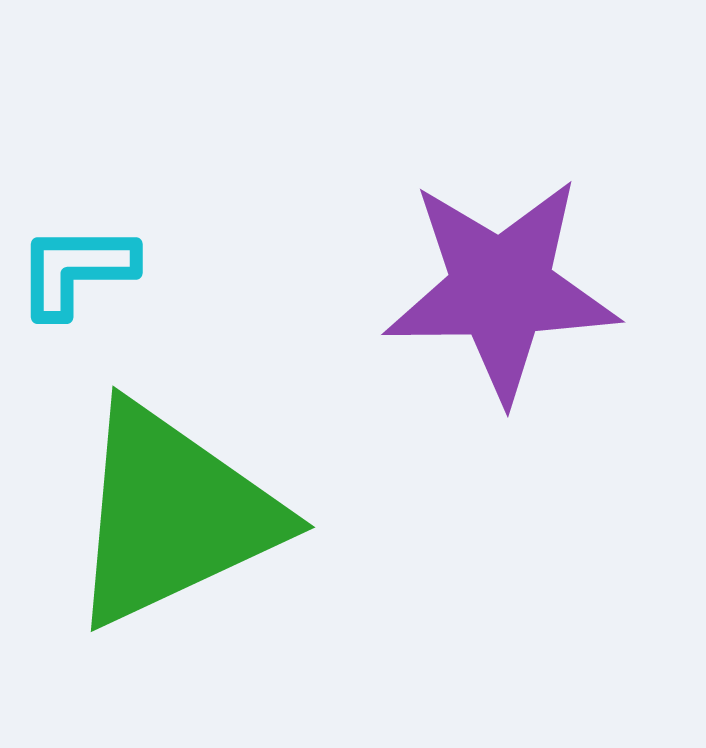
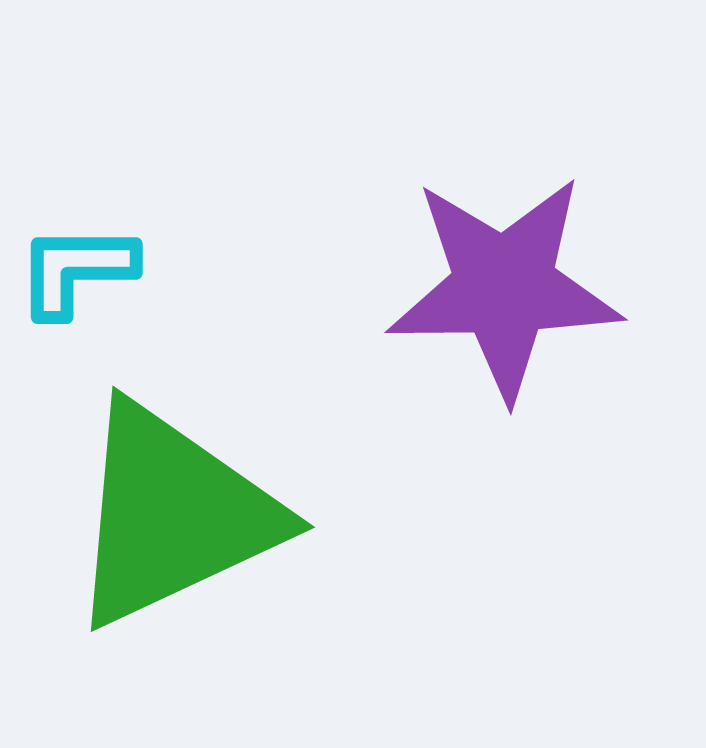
purple star: moved 3 px right, 2 px up
